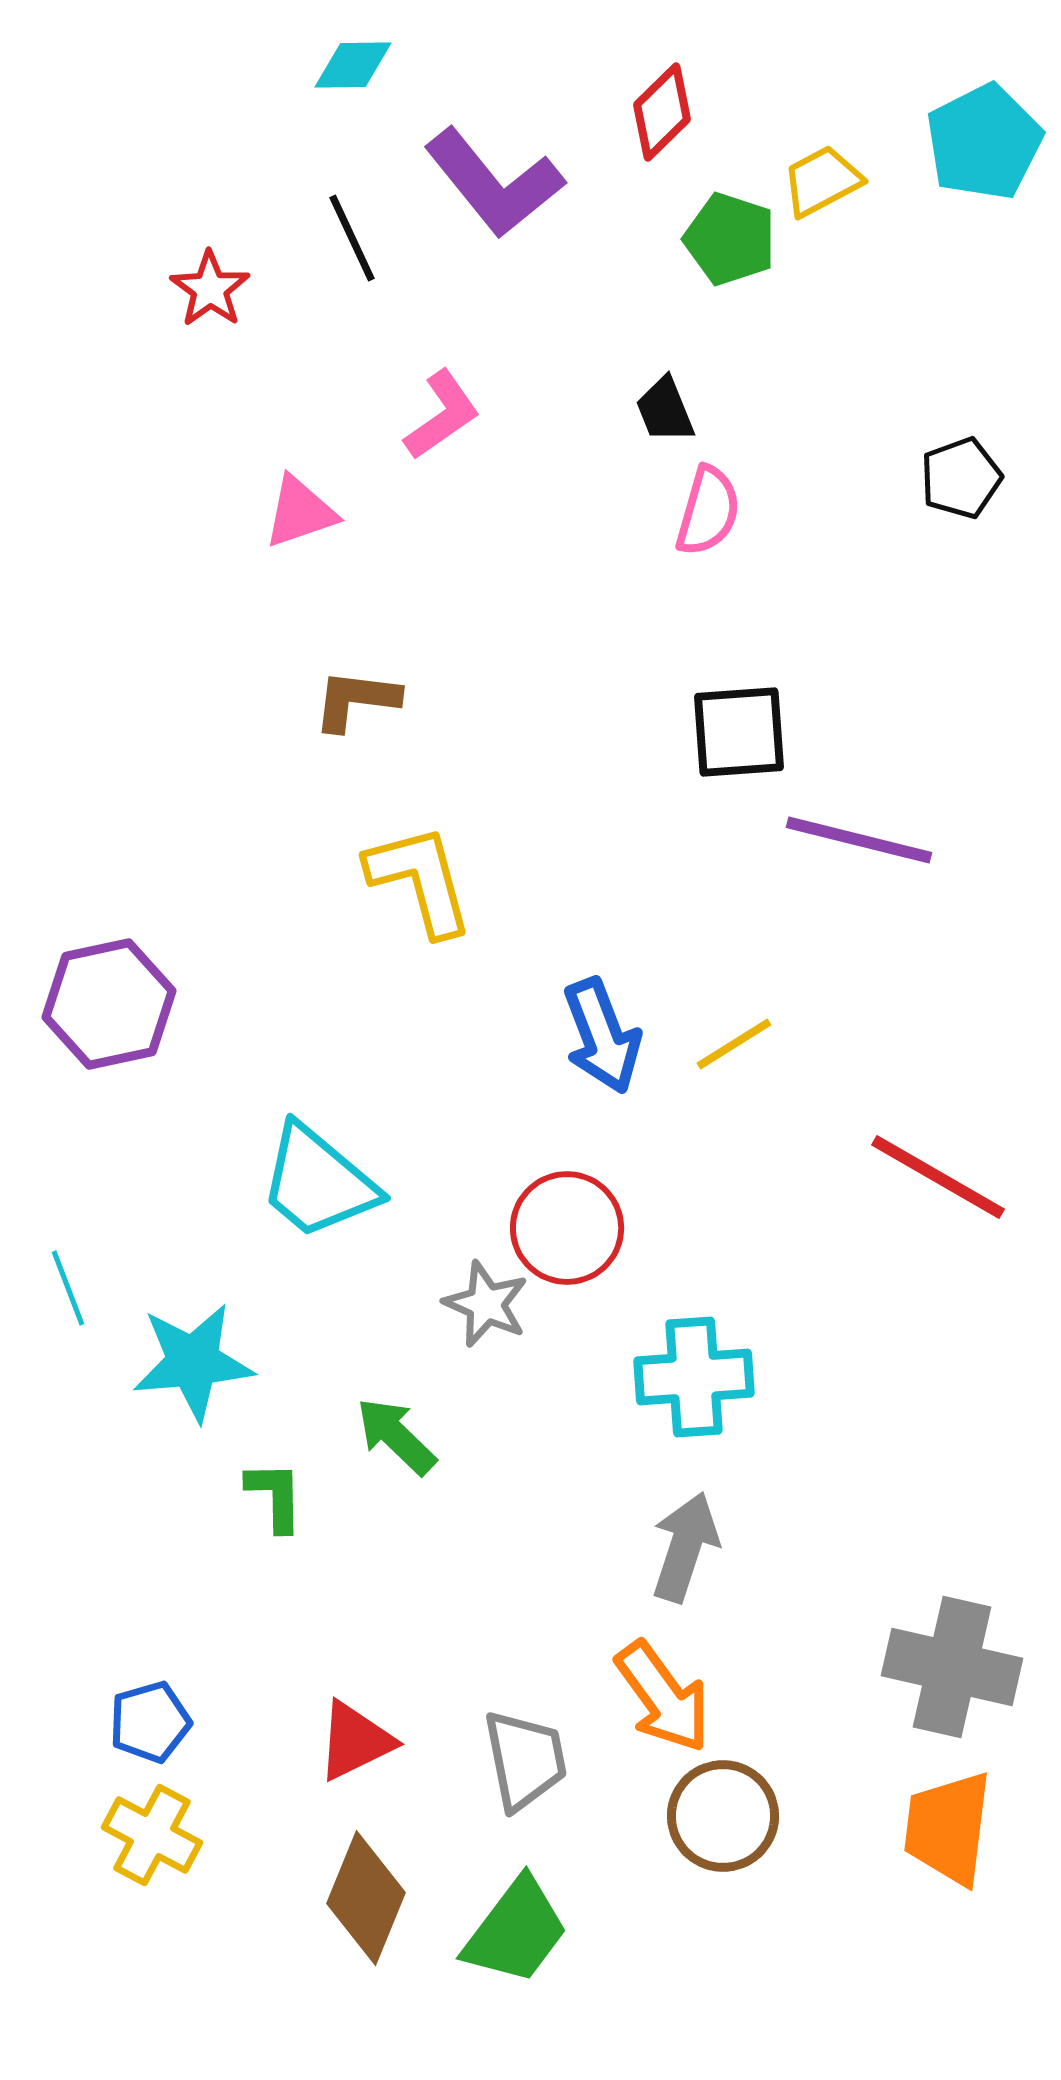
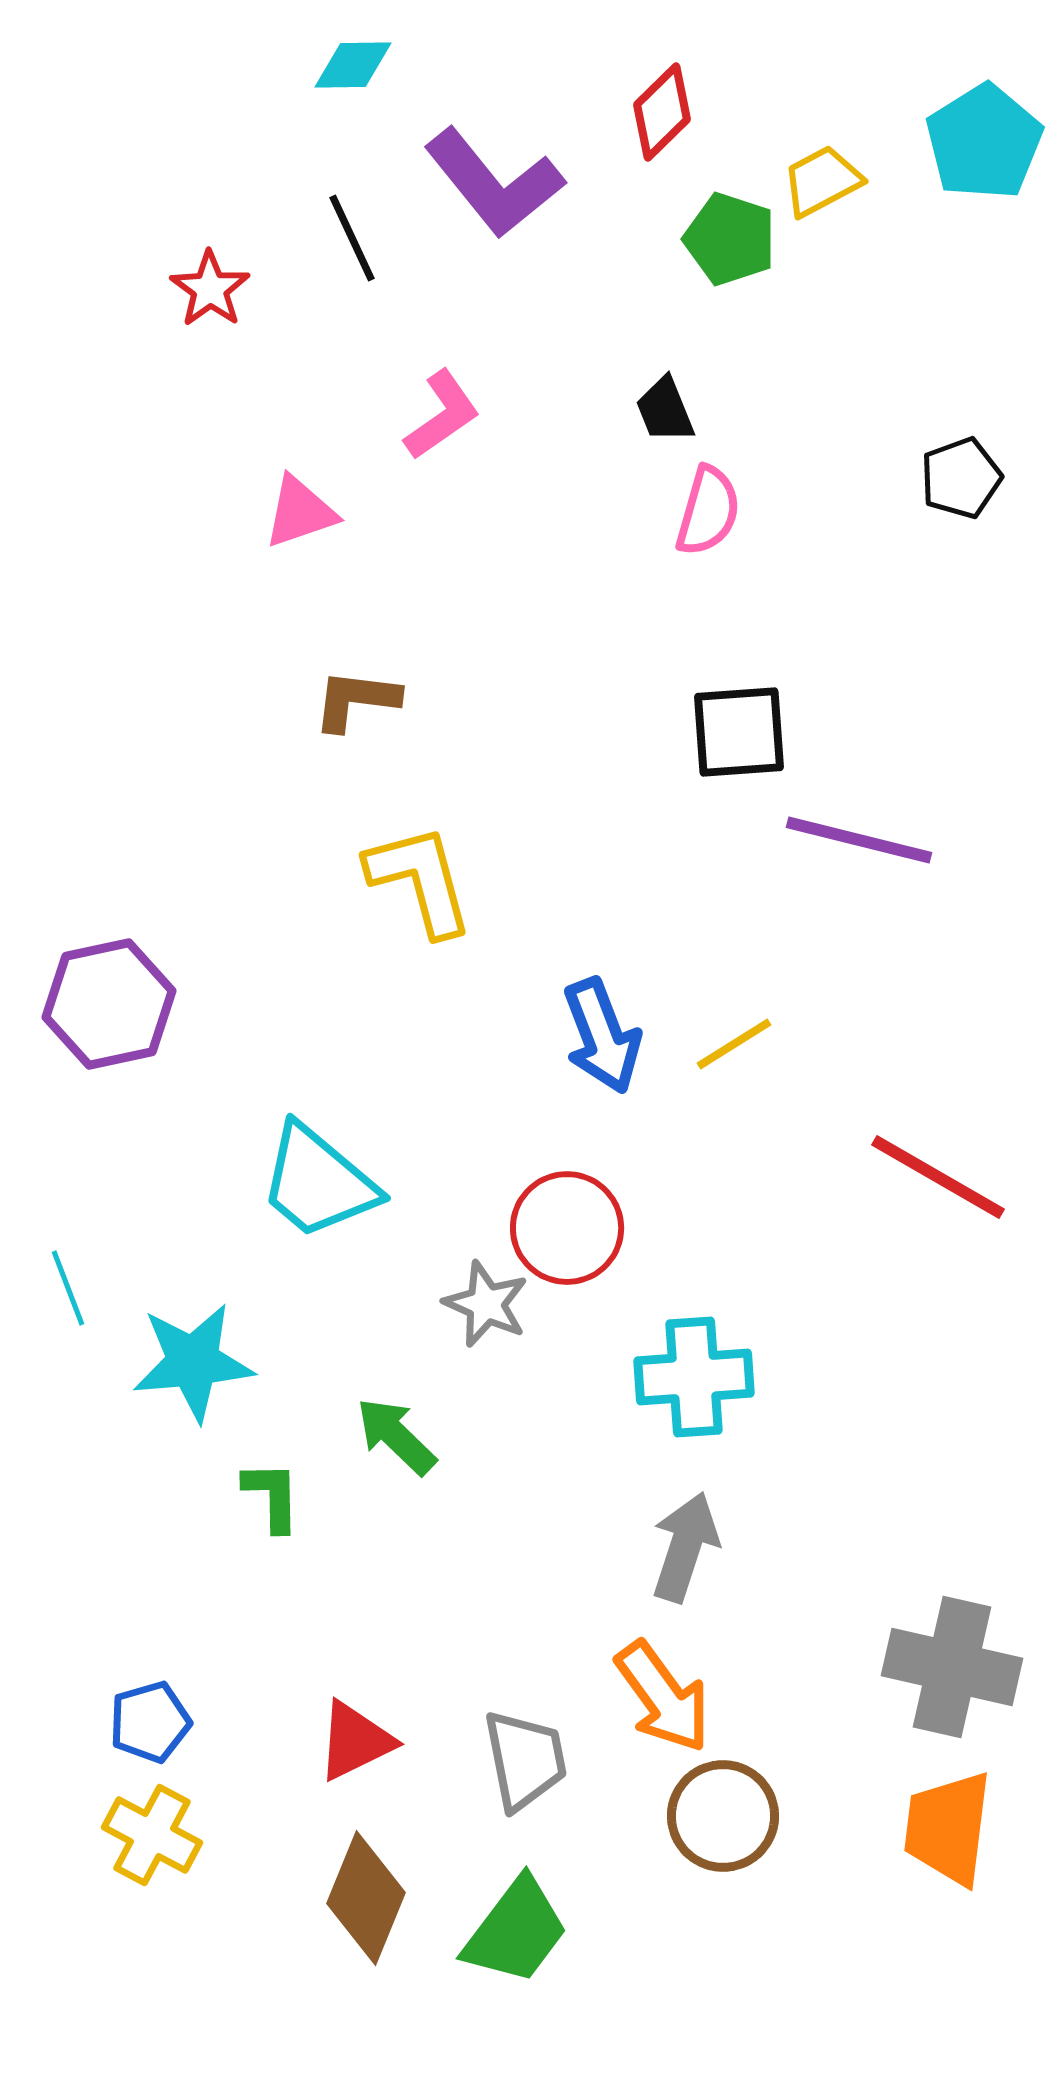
cyan pentagon: rotated 5 degrees counterclockwise
green L-shape: moved 3 px left
